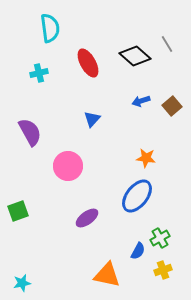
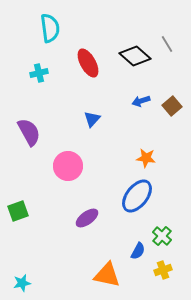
purple semicircle: moved 1 px left
green cross: moved 2 px right, 2 px up; rotated 18 degrees counterclockwise
